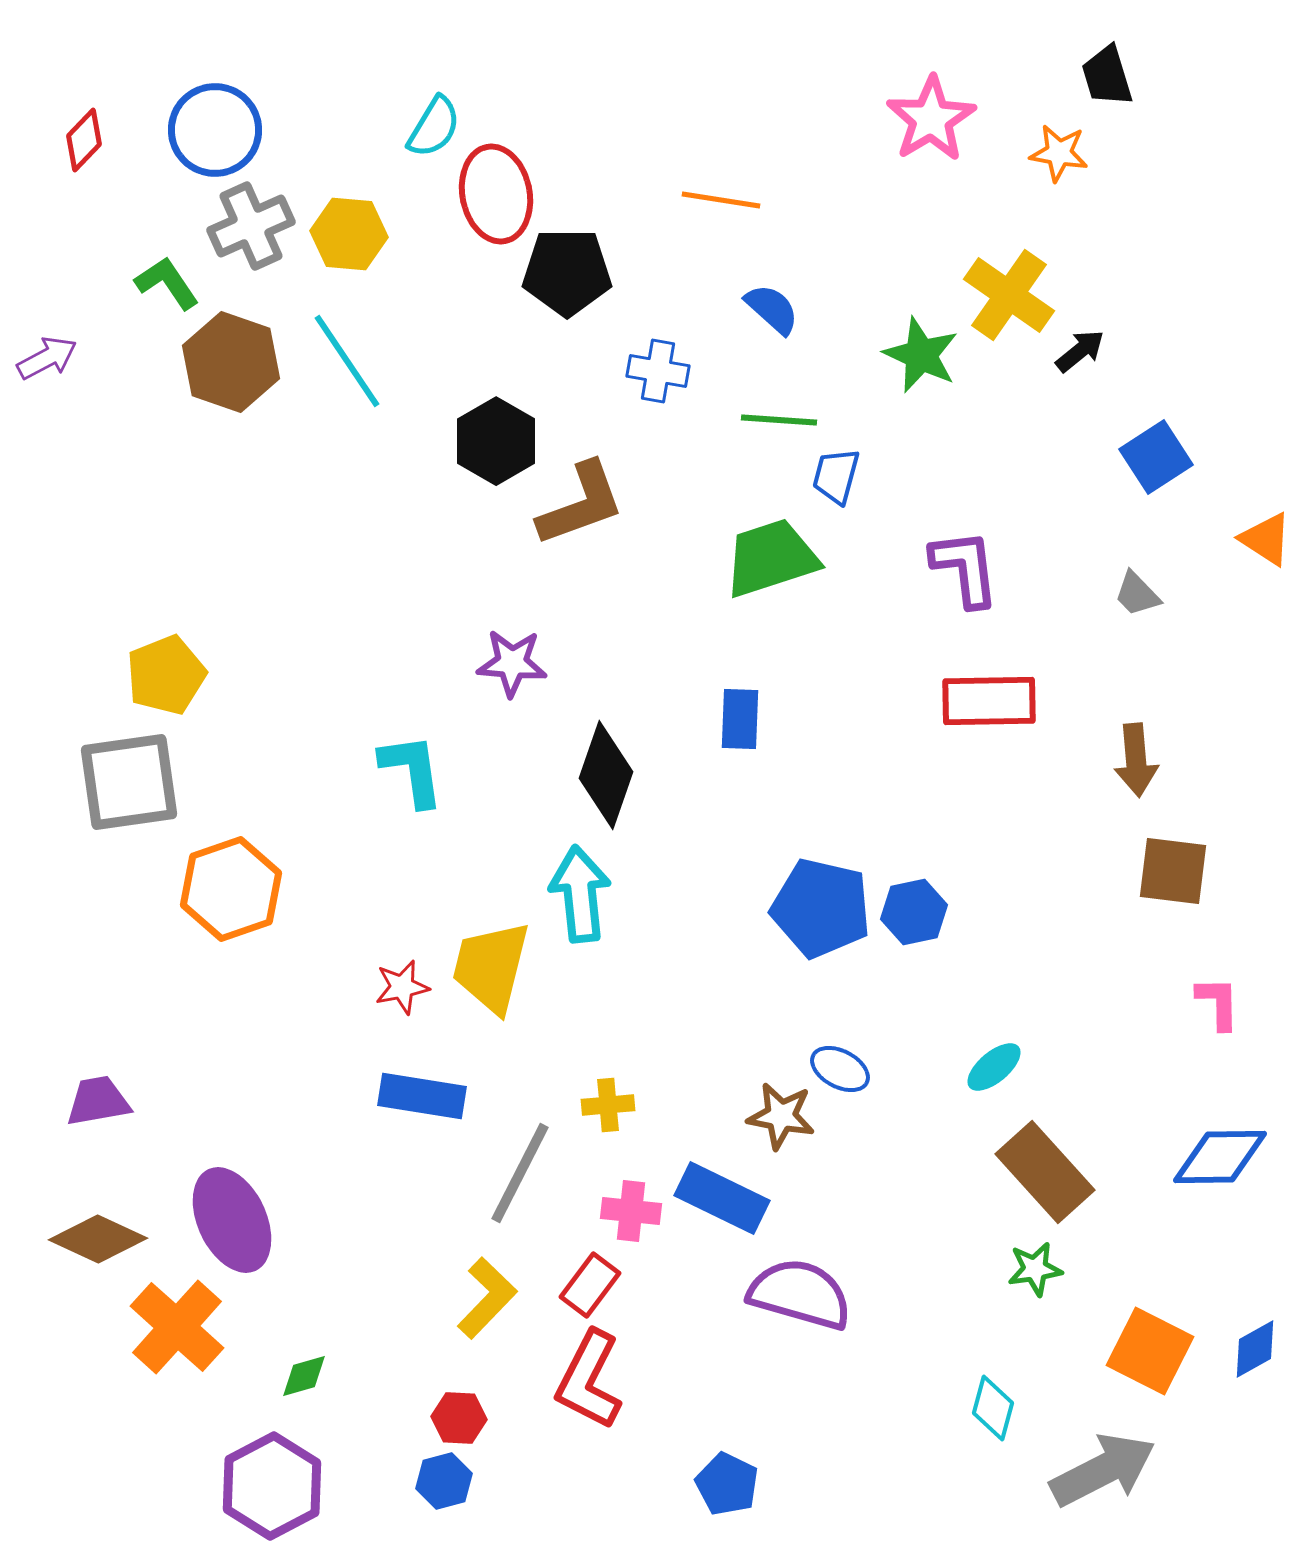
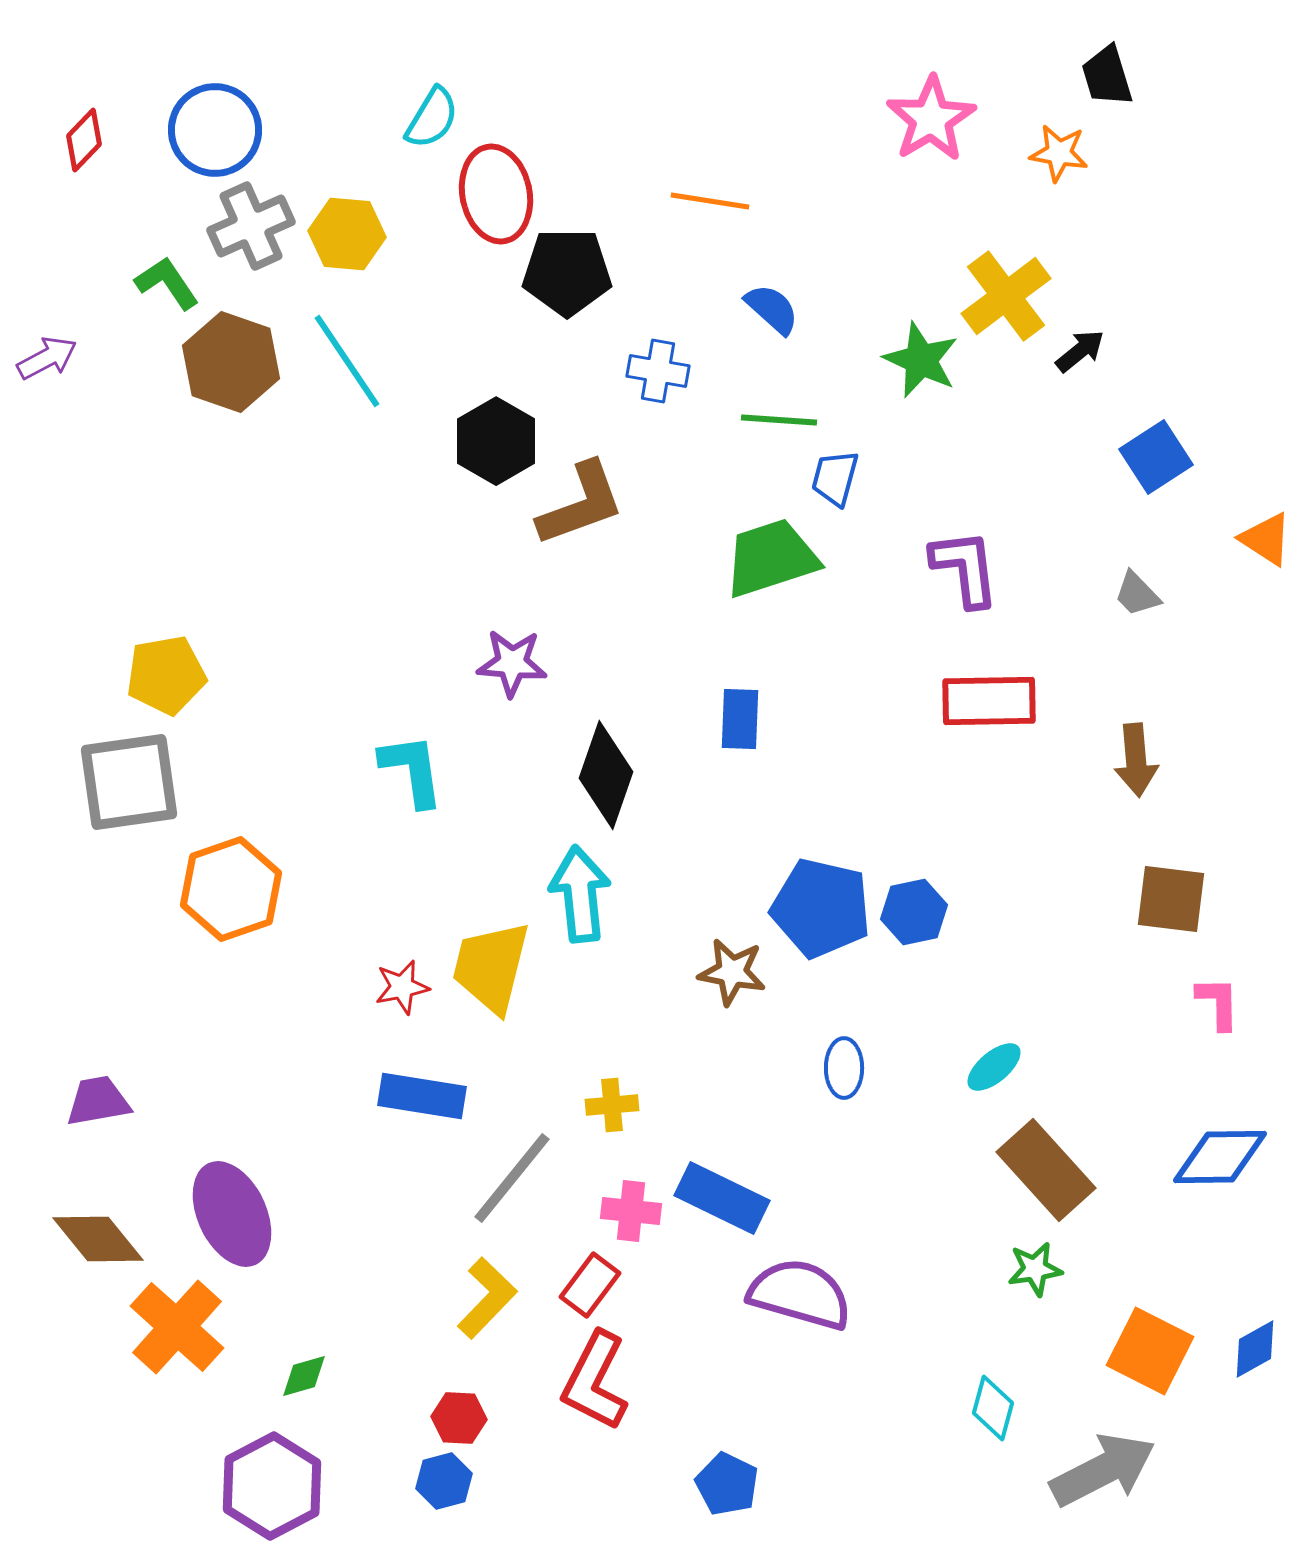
cyan semicircle at (434, 127): moved 2 px left, 9 px up
orange line at (721, 200): moved 11 px left, 1 px down
yellow hexagon at (349, 234): moved 2 px left
yellow cross at (1009, 295): moved 3 px left, 1 px down; rotated 18 degrees clockwise
green star at (921, 355): moved 5 px down
blue trapezoid at (836, 476): moved 1 px left, 2 px down
yellow pentagon at (166, 675): rotated 12 degrees clockwise
brown square at (1173, 871): moved 2 px left, 28 px down
blue ellipse at (840, 1069): moved 4 px right, 1 px up; rotated 62 degrees clockwise
yellow cross at (608, 1105): moved 4 px right
brown star at (781, 1116): moved 49 px left, 144 px up
brown rectangle at (1045, 1172): moved 1 px right, 2 px up
gray line at (520, 1173): moved 8 px left, 5 px down; rotated 12 degrees clockwise
purple ellipse at (232, 1220): moved 6 px up
brown diamond at (98, 1239): rotated 26 degrees clockwise
red L-shape at (589, 1380): moved 6 px right, 1 px down
